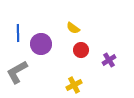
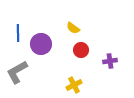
purple cross: moved 1 px right, 1 px down; rotated 24 degrees clockwise
